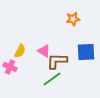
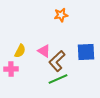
orange star: moved 12 px left, 4 px up
brown L-shape: rotated 45 degrees counterclockwise
pink cross: moved 1 px right, 2 px down; rotated 24 degrees counterclockwise
green line: moved 6 px right; rotated 12 degrees clockwise
